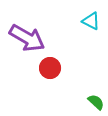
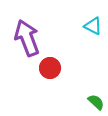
cyan triangle: moved 2 px right, 5 px down
purple arrow: rotated 141 degrees counterclockwise
